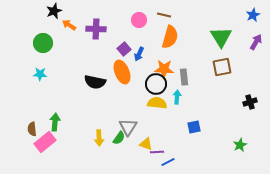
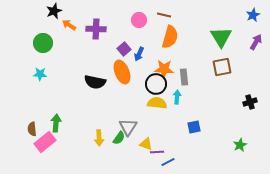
green arrow: moved 1 px right, 1 px down
